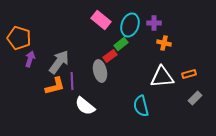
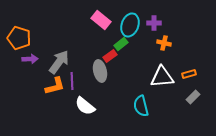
purple arrow: rotated 70 degrees clockwise
gray rectangle: moved 2 px left, 1 px up
